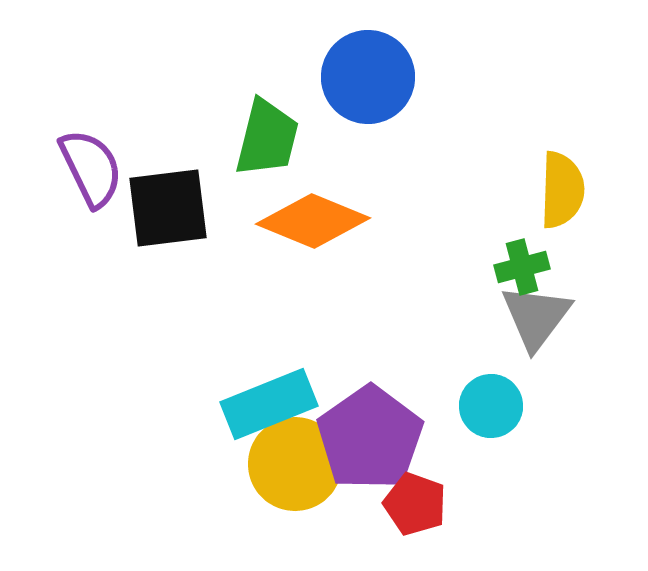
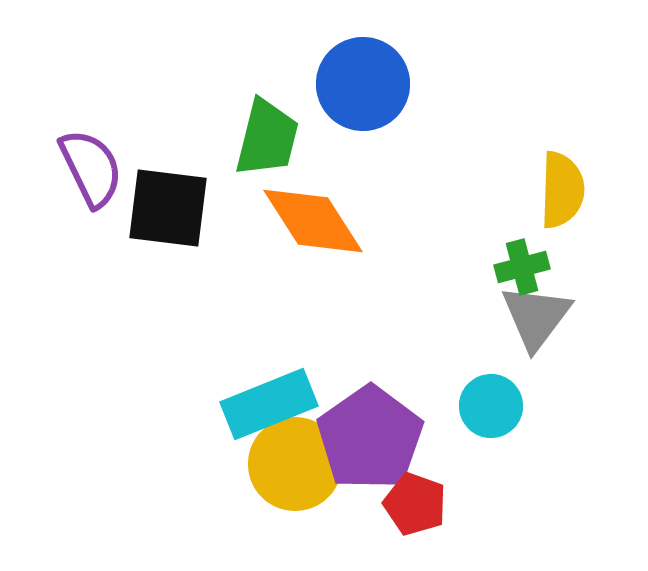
blue circle: moved 5 px left, 7 px down
black square: rotated 14 degrees clockwise
orange diamond: rotated 35 degrees clockwise
